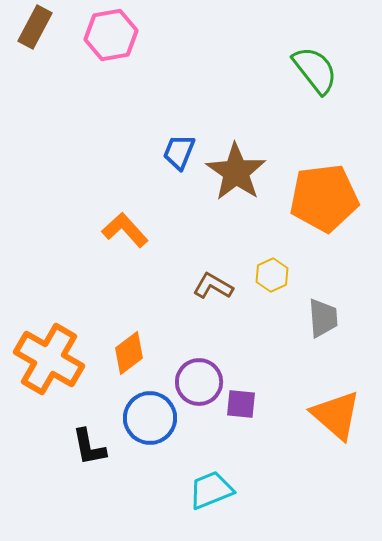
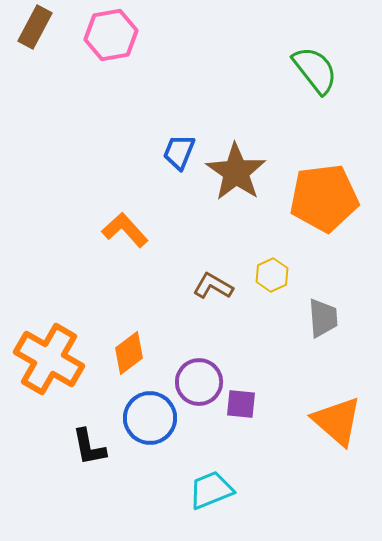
orange triangle: moved 1 px right, 6 px down
